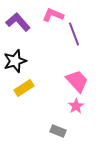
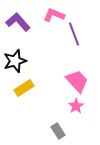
pink L-shape: moved 1 px right
gray rectangle: rotated 35 degrees clockwise
